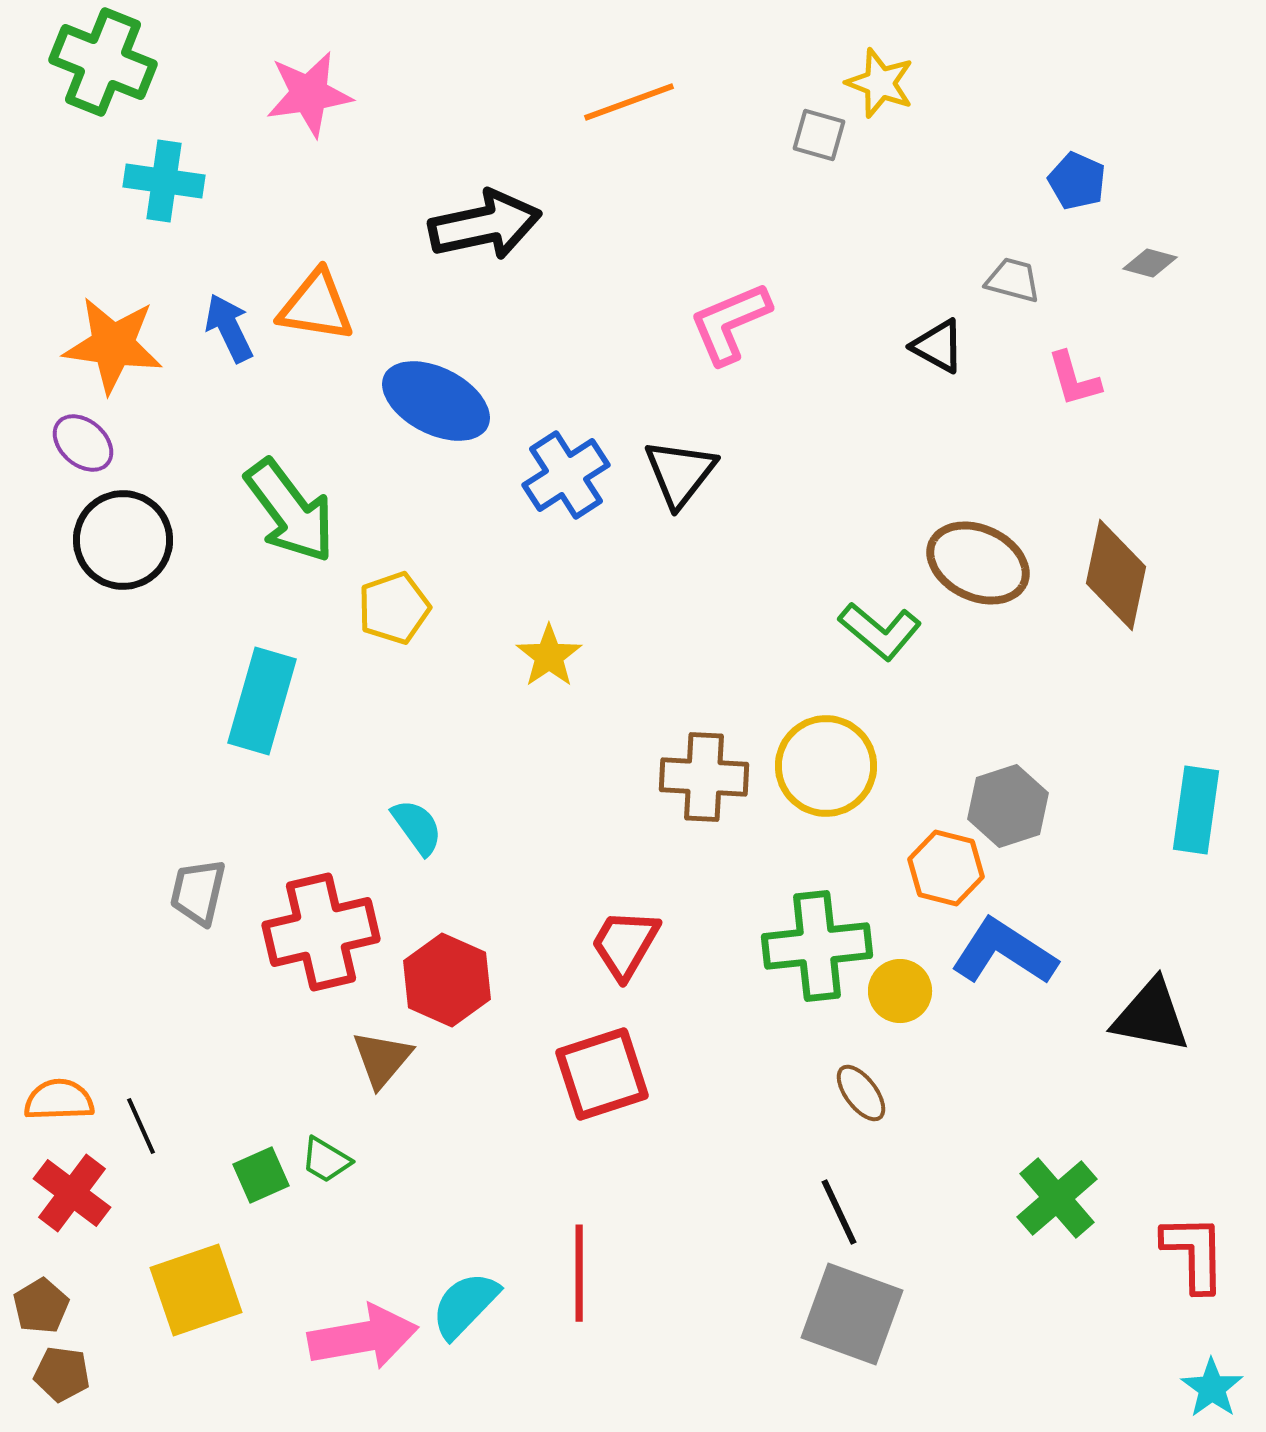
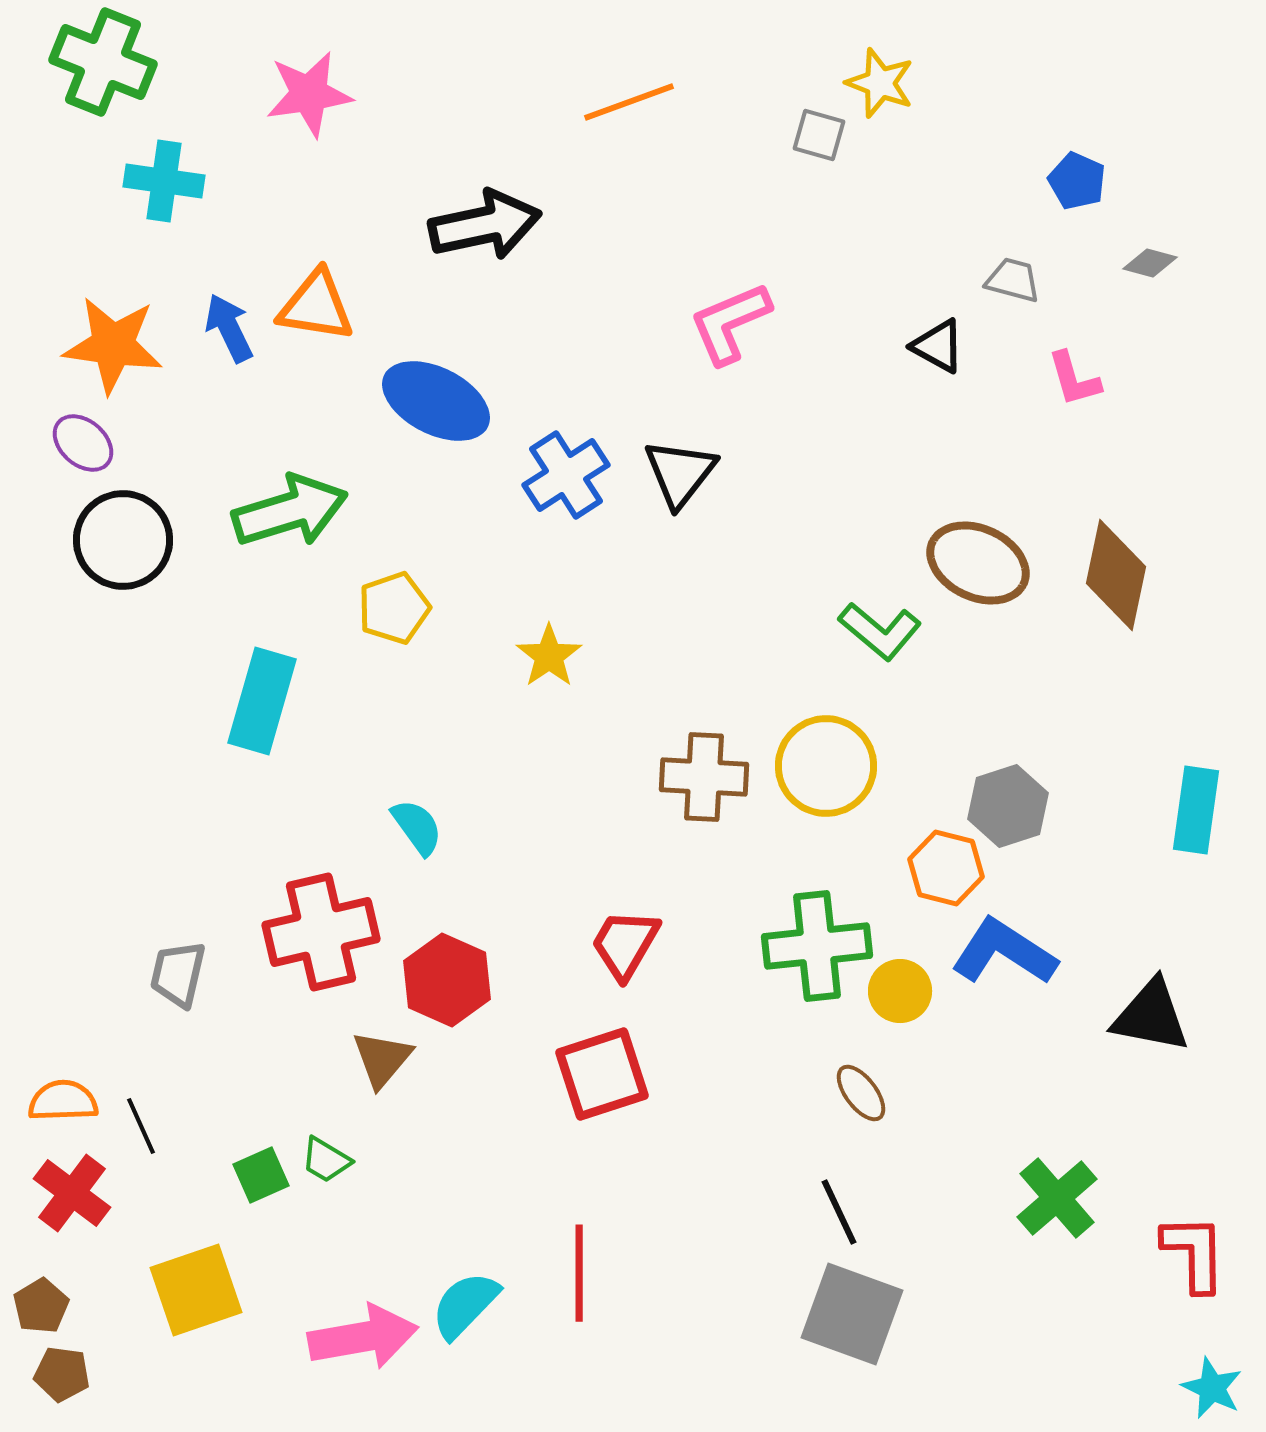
green arrow at (290, 511): rotated 70 degrees counterclockwise
gray trapezoid at (198, 892): moved 20 px left, 82 px down
orange semicircle at (59, 1100): moved 4 px right, 1 px down
cyan star at (1212, 1388): rotated 10 degrees counterclockwise
